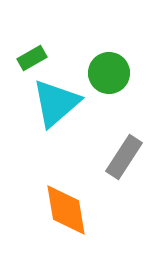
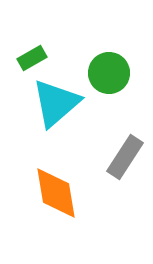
gray rectangle: moved 1 px right
orange diamond: moved 10 px left, 17 px up
